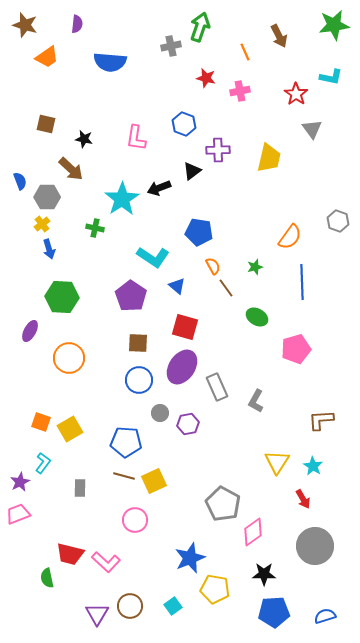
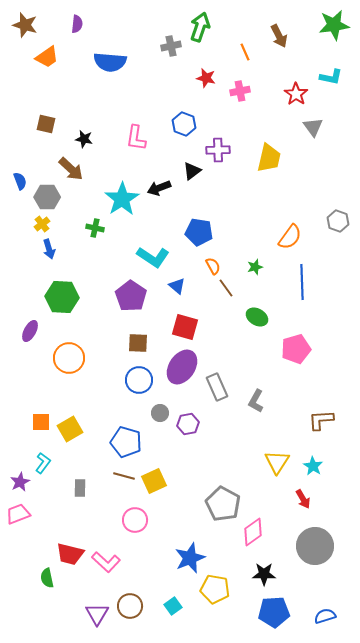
gray triangle at (312, 129): moved 1 px right, 2 px up
orange square at (41, 422): rotated 18 degrees counterclockwise
blue pentagon at (126, 442): rotated 12 degrees clockwise
